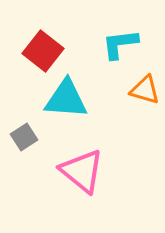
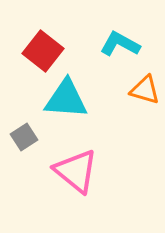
cyan L-shape: rotated 36 degrees clockwise
pink triangle: moved 6 px left
